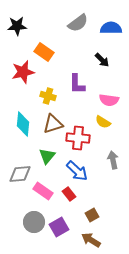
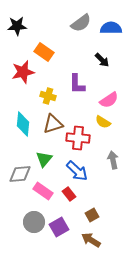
gray semicircle: moved 3 px right
pink semicircle: rotated 42 degrees counterclockwise
green triangle: moved 3 px left, 3 px down
